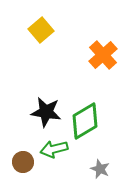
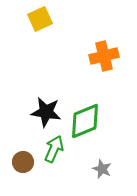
yellow square: moved 1 px left, 11 px up; rotated 15 degrees clockwise
orange cross: moved 1 px right, 1 px down; rotated 28 degrees clockwise
green diamond: rotated 9 degrees clockwise
green arrow: rotated 128 degrees clockwise
gray star: moved 2 px right
